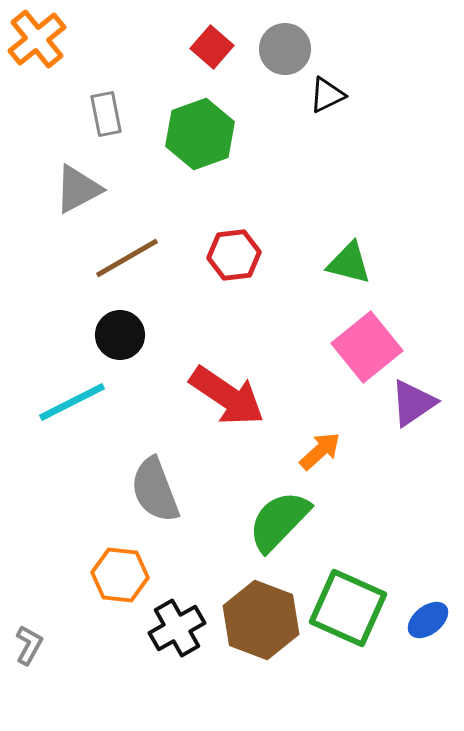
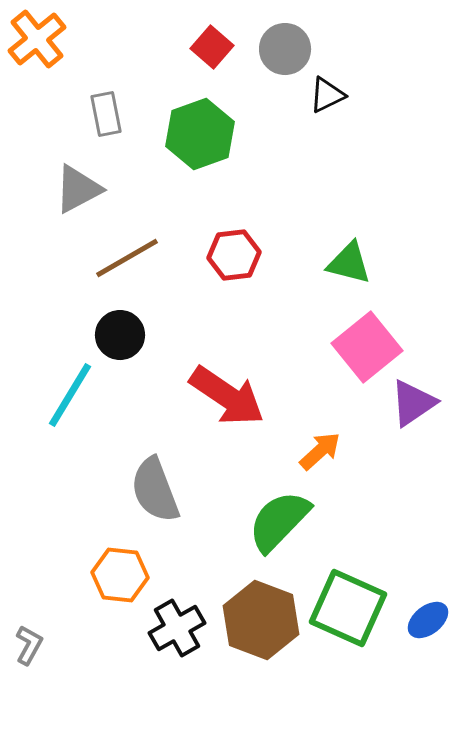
cyan line: moved 2 px left, 7 px up; rotated 32 degrees counterclockwise
